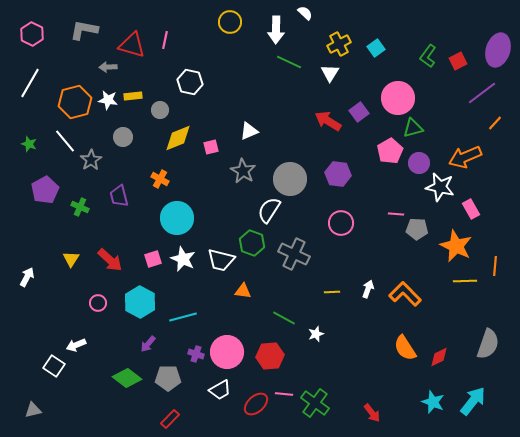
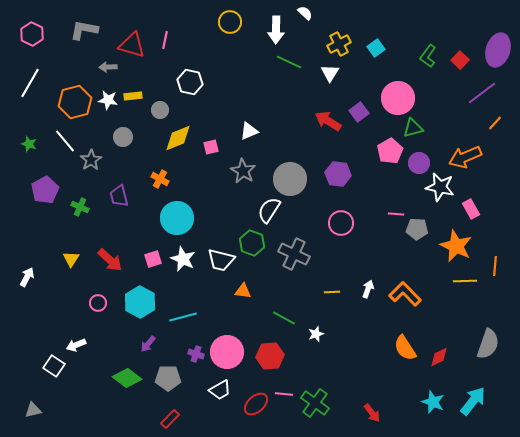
red square at (458, 61): moved 2 px right, 1 px up; rotated 18 degrees counterclockwise
